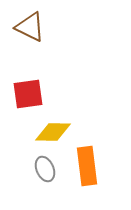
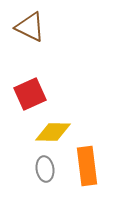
red square: moved 2 px right; rotated 16 degrees counterclockwise
gray ellipse: rotated 15 degrees clockwise
